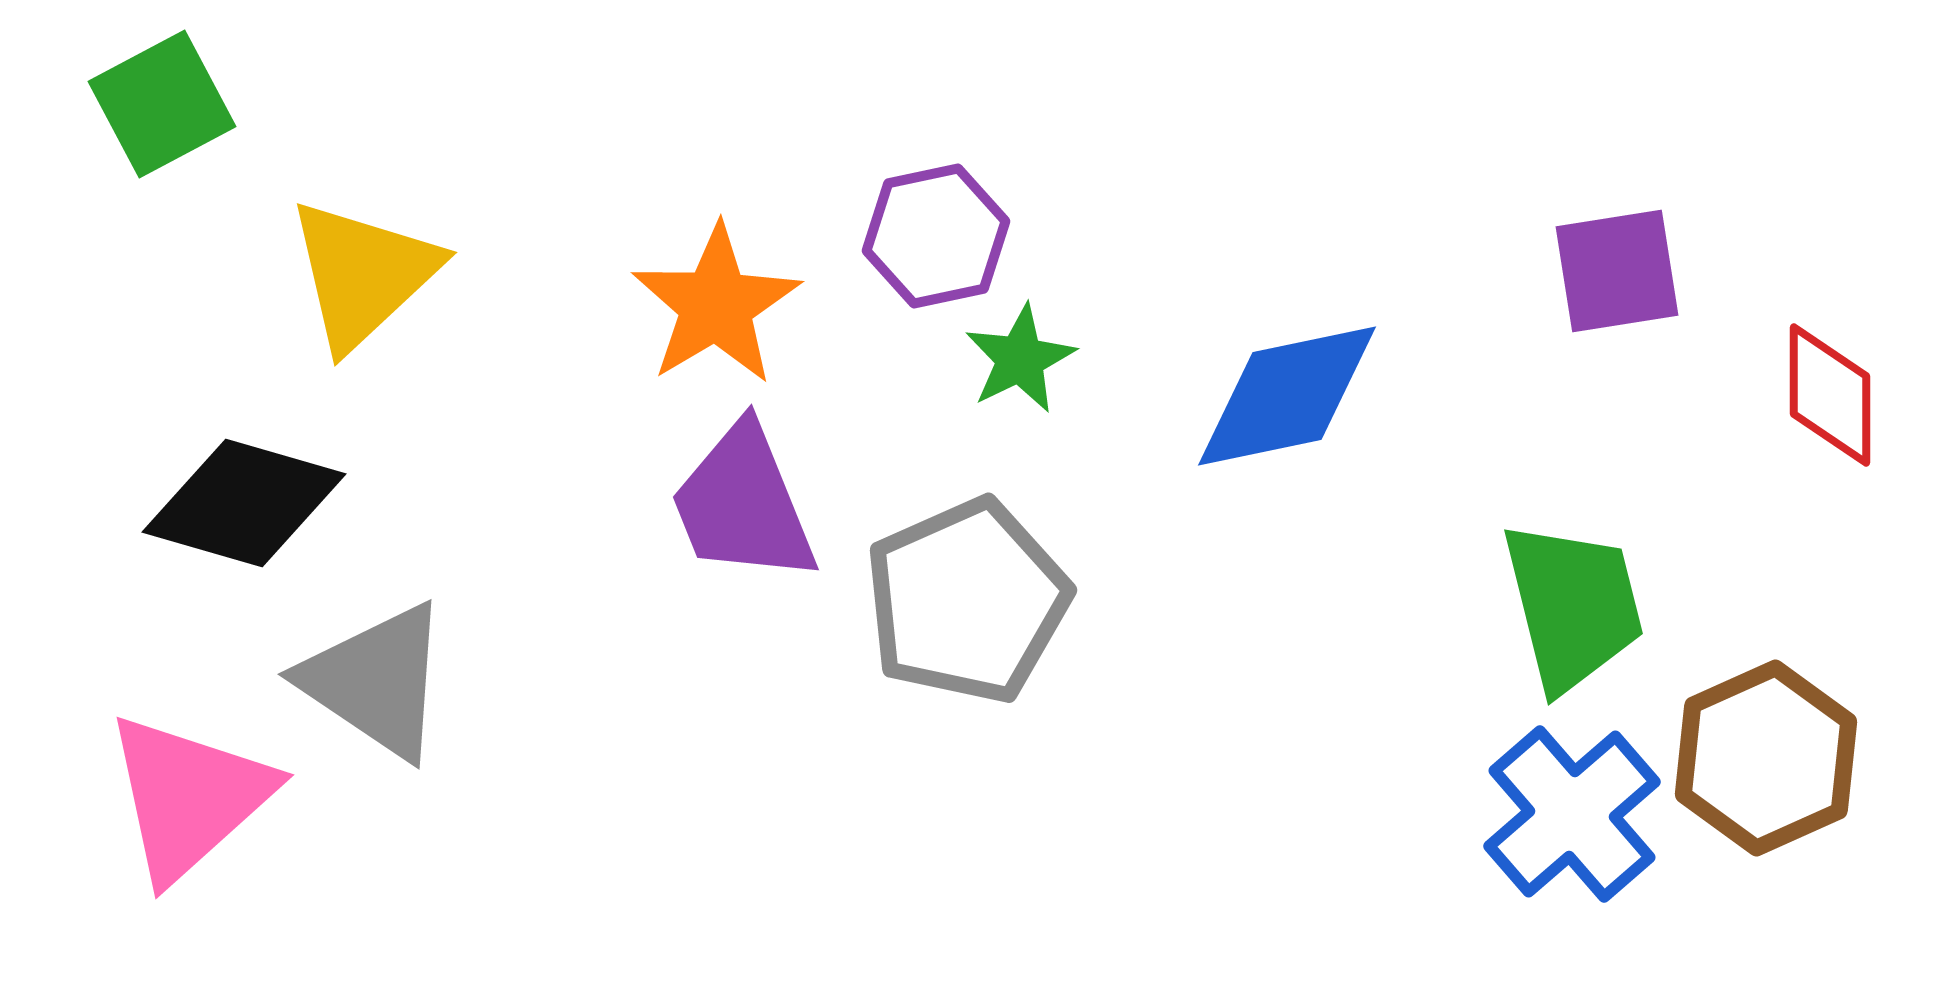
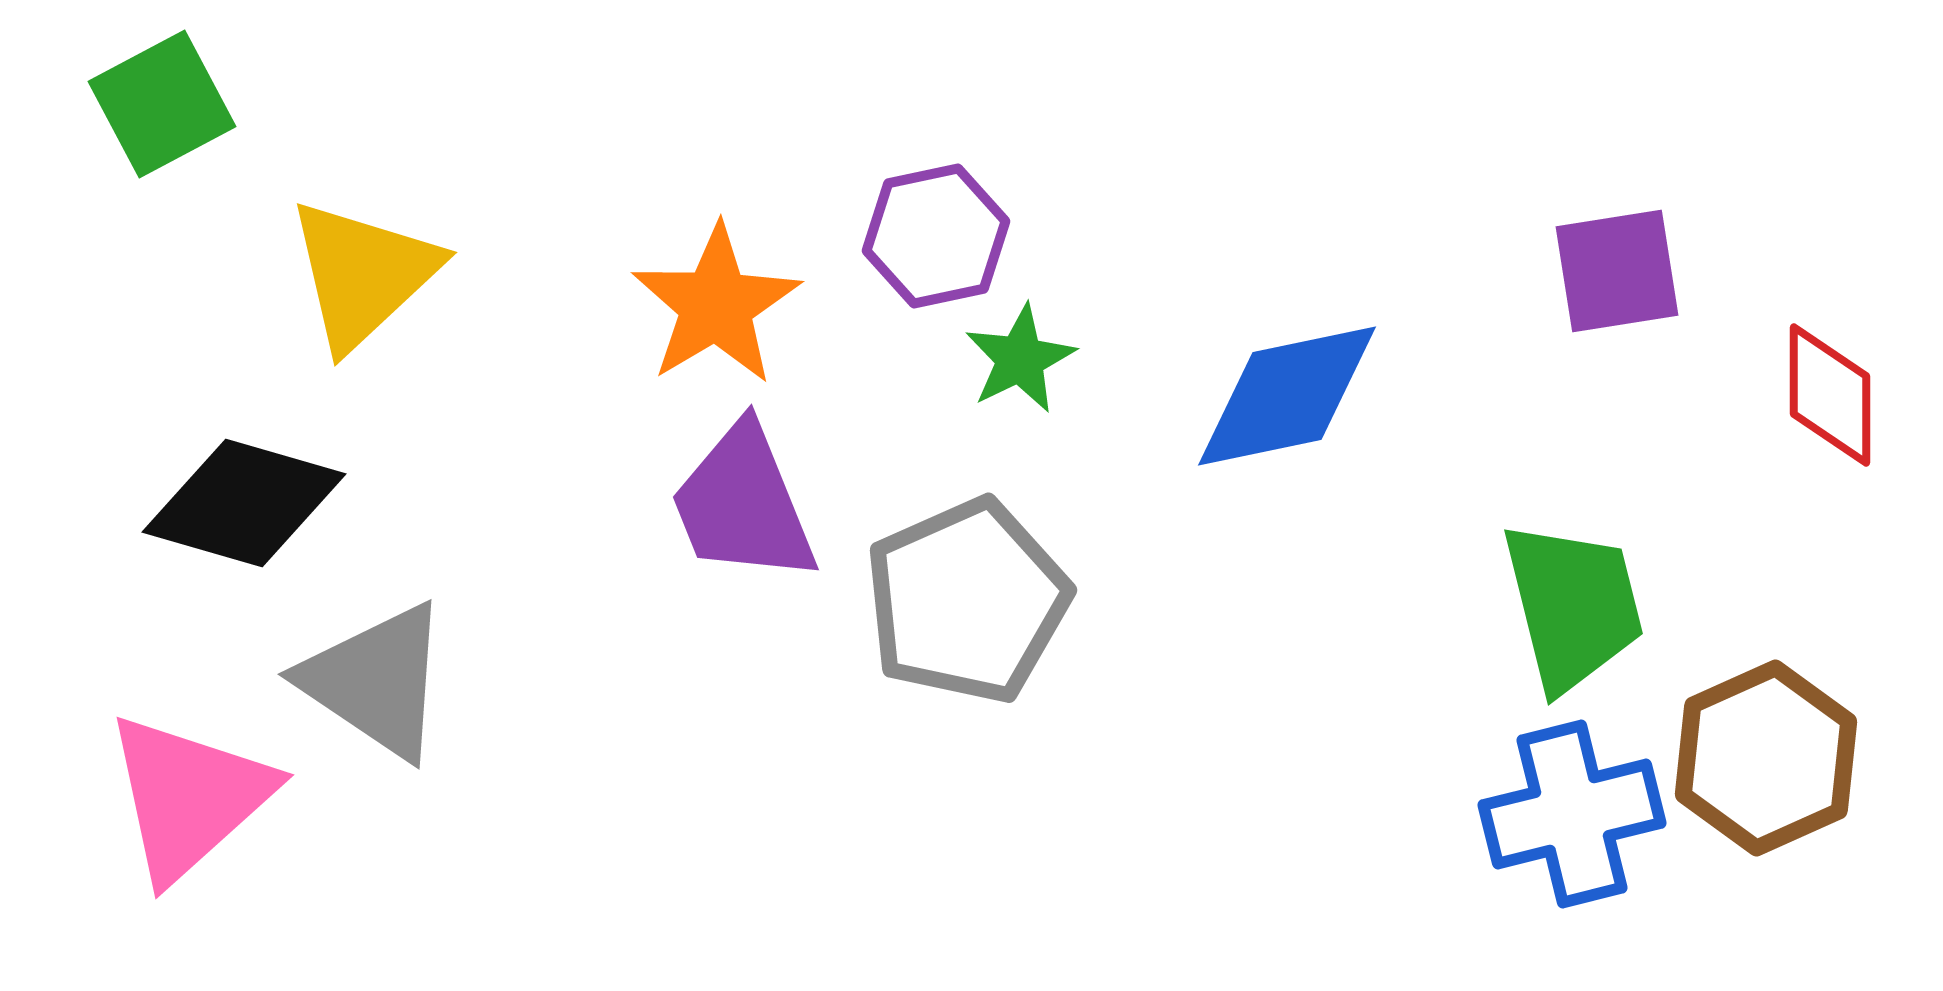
blue cross: rotated 27 degrees clockwise
